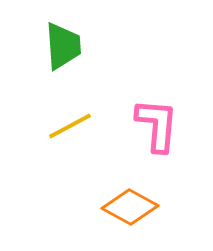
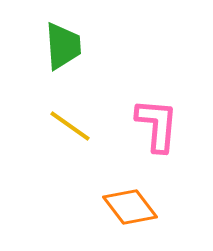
yellow line: rotated 63 degrees clockwise
orange diamond: rotated 24 degrees clockwise
